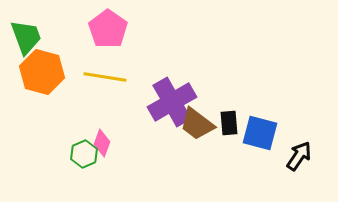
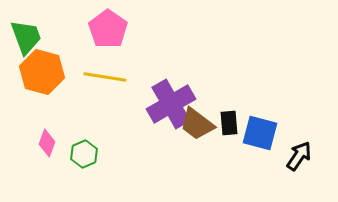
purple cross: moved 1 px left, 2 px down
pink diamond: moved 55 px left
